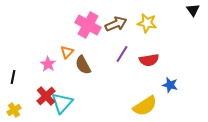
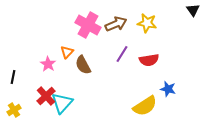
blue star: moved 2 px left, 4 px down
